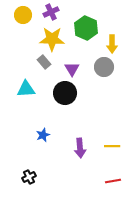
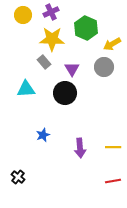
yellow arrow: rotated 60 degrees clockwise
yellow line: moved 1 px right, 1 px down
black cross: moved 11 px left; rotated 24 degrees counterclockwise
